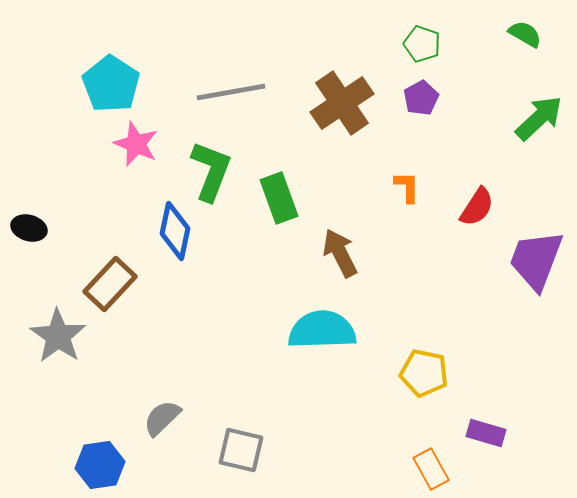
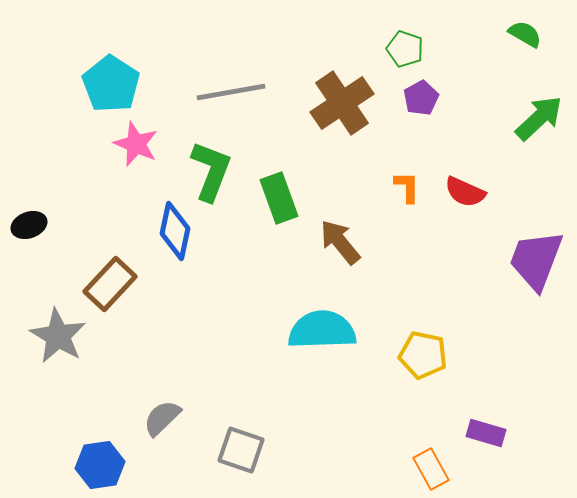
green pentagon: moved 17 px left, 5 px down
red semicircle: moved 12 px left, 15 px up; rotated 81 degrees clockwise
black ellipse: moved 3 px up; rotated 36 degrees counterclockwise
brown arrow: moved 11 px up; rotated 12 degrees counterclockwise
gray star: rotated 4 degrees counterclockwise
yellow pentagon: moved 1 px left, 18 px up
gray square: rotated 6 degrees clockwise
